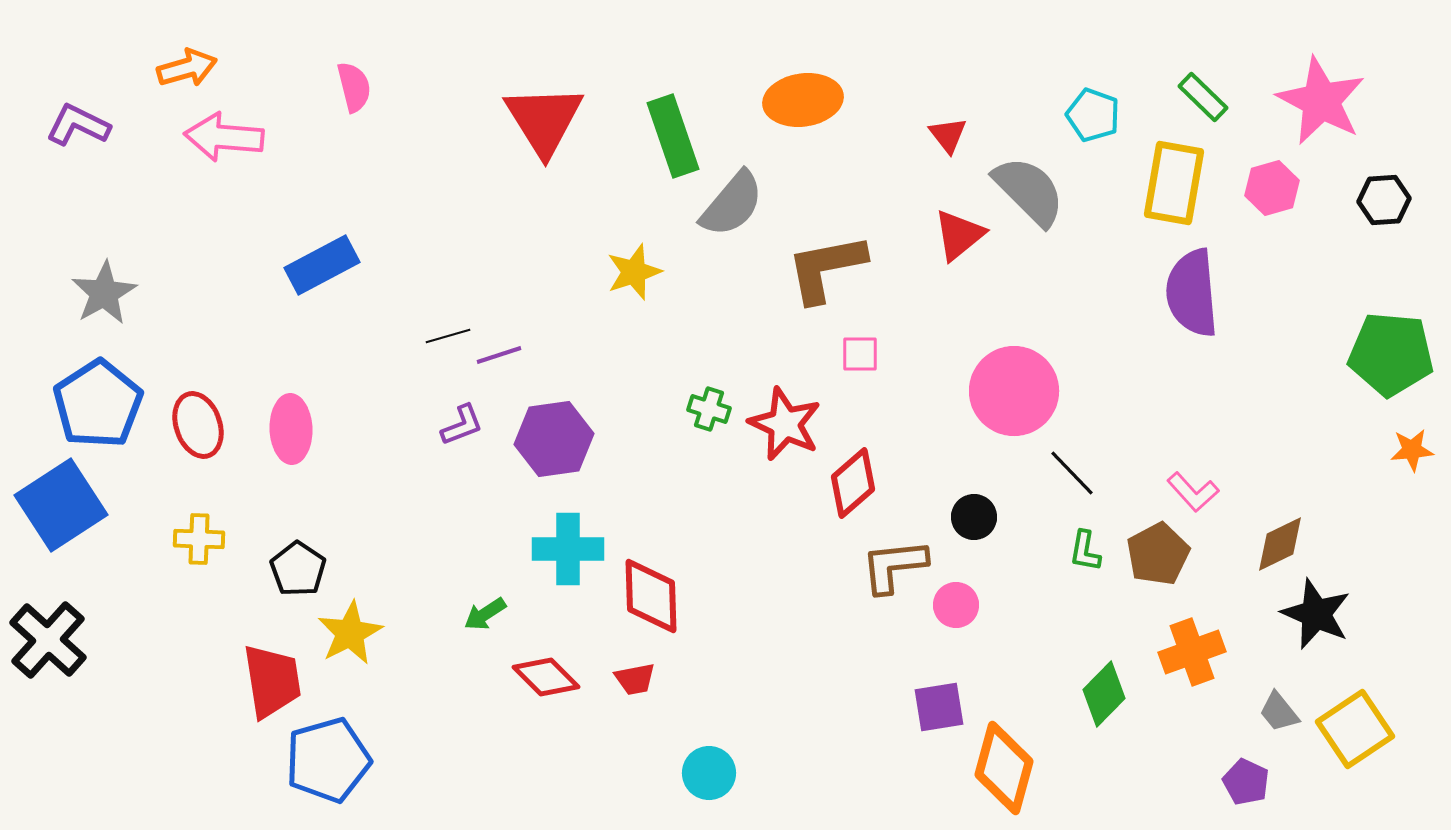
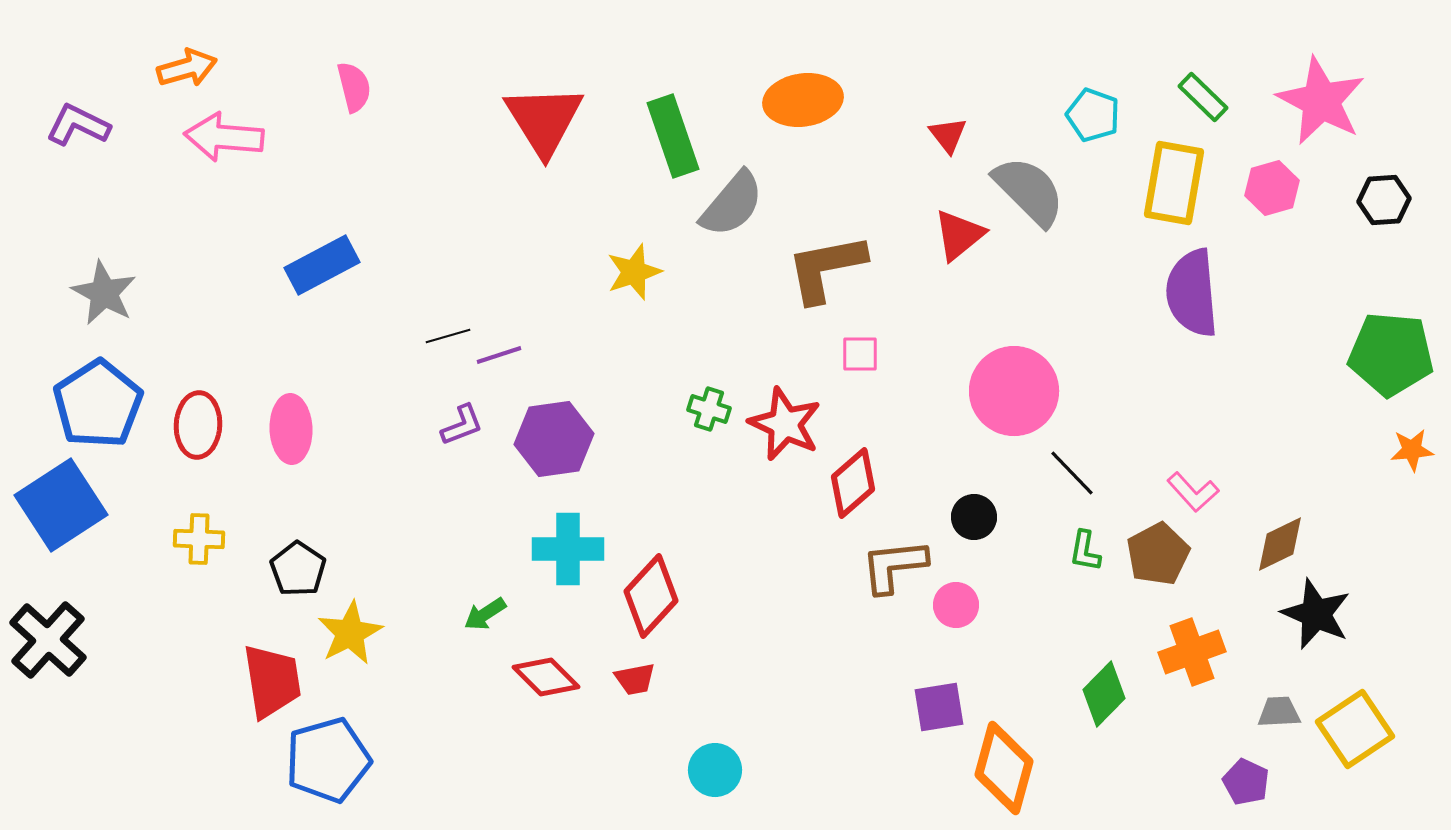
gray star at (104, 293): rotated 14 degrees counterclockwise
red ellipse at (198, 425): rotated 22 degrees clockwise
red diamond at (651, 596): rotated 44 degrees clockwise
gray trapezoid at (1279, 712): rotated 126 degrees clockwise
cyan circle at (709, 773): moved 6 px right, 3 px up
